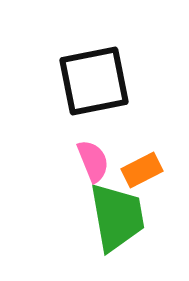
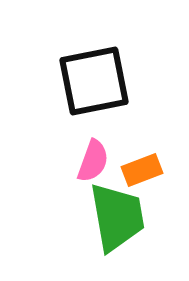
pink semicircle: rotated 42 degrees clockwise
orange rectangle: rotated 6 degrees clockwise
